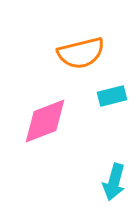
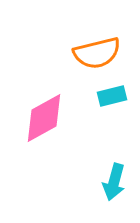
orange semicircle: moved 16 px right
pink diamond: moved 1 px left, 3 px up; rotated 8 degrees counterclockwise
